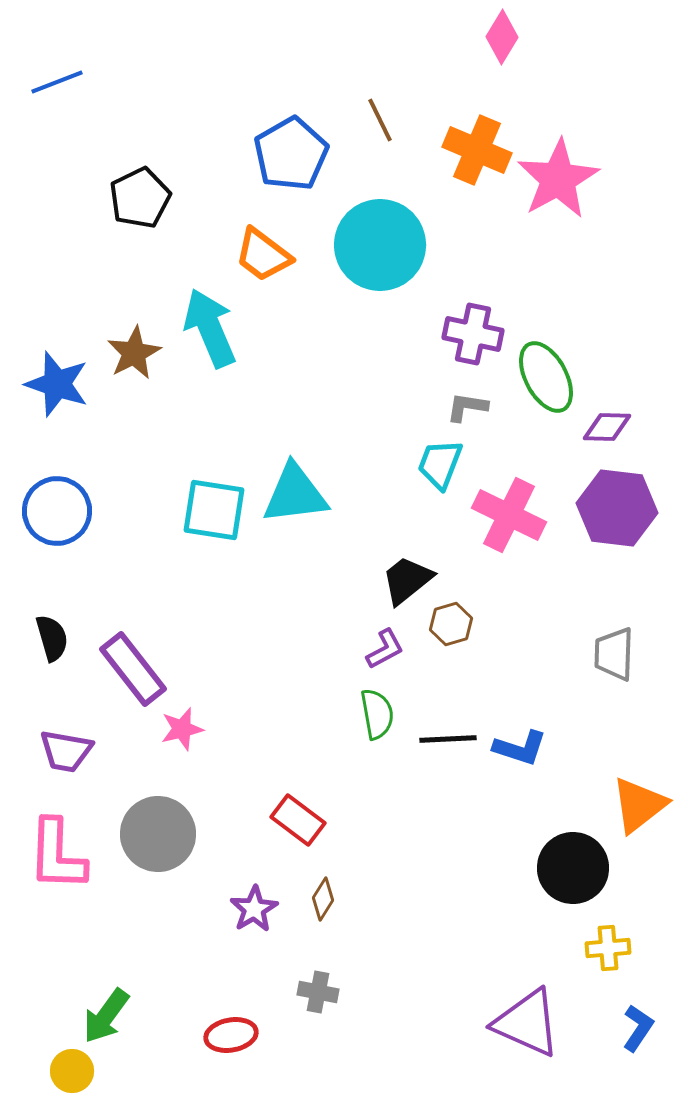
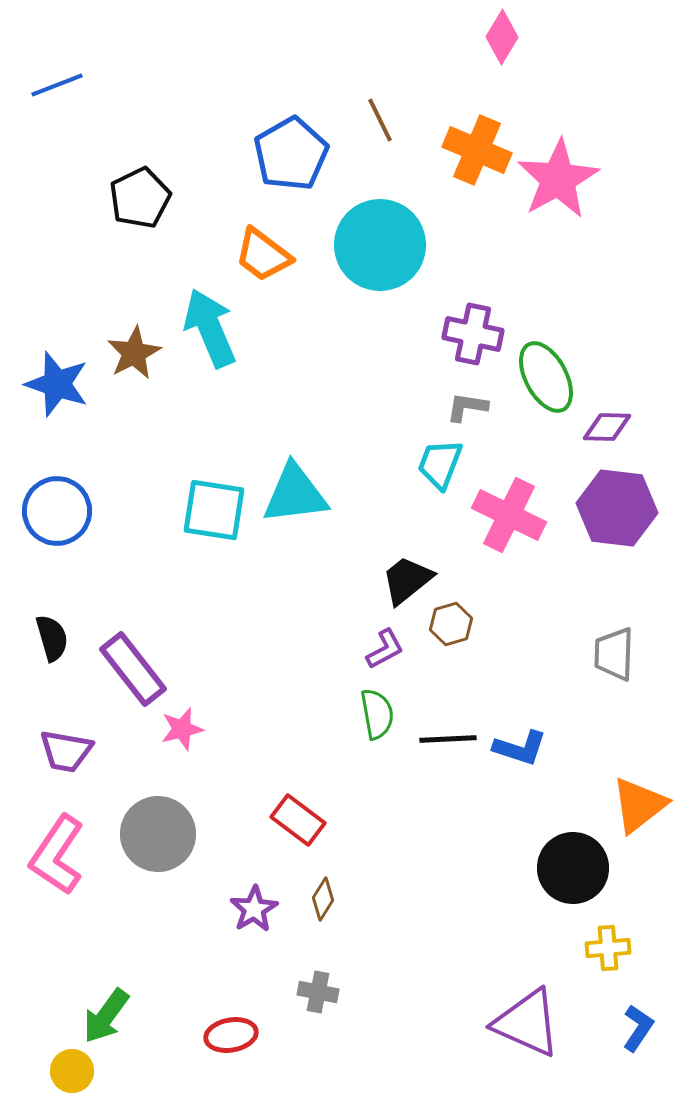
blue line at (57, 82): moved 3 px down
pink L-shape at (57, 855): rotated 32 degrees clockwise
